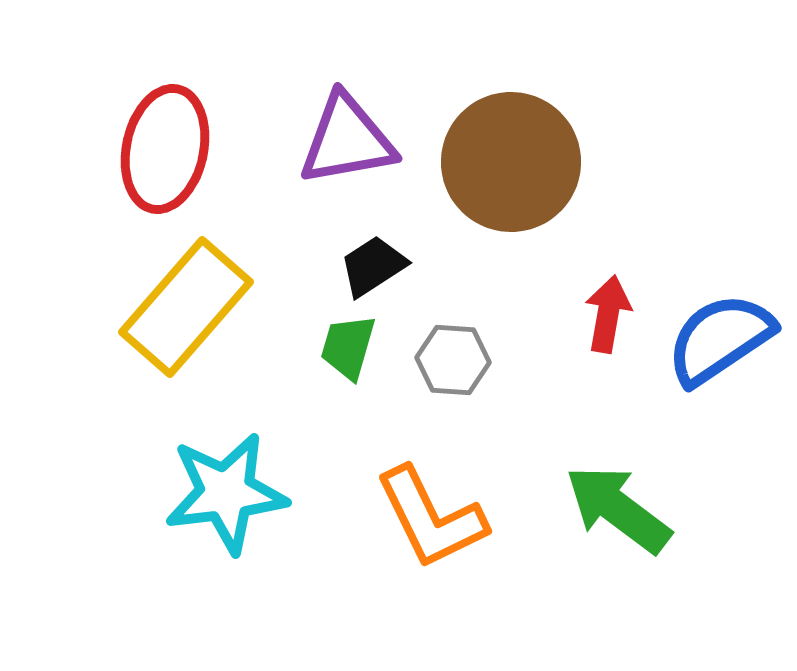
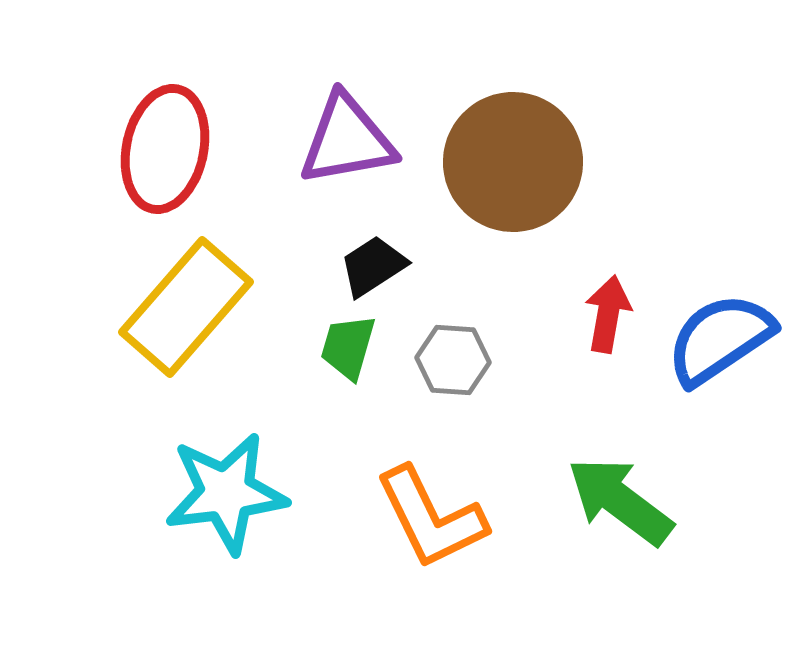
brown circle: moved 2 px right
green arrow: moved 2 px right, 8 px up
